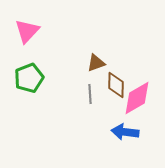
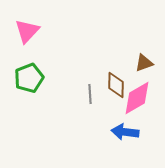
brown triangle: moved 48 px right
